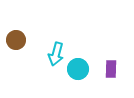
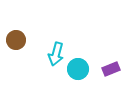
purple rectangle: rotated 66 degrees clockwise
